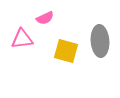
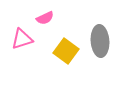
pink triangle: rotated 10 degrees counterclockwise
yellow square: rotated 20 degrees clockwise
